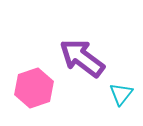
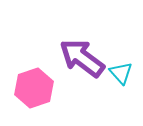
cyan triangle: moved 21 px up; rotated 20 degrees counterclockwise
